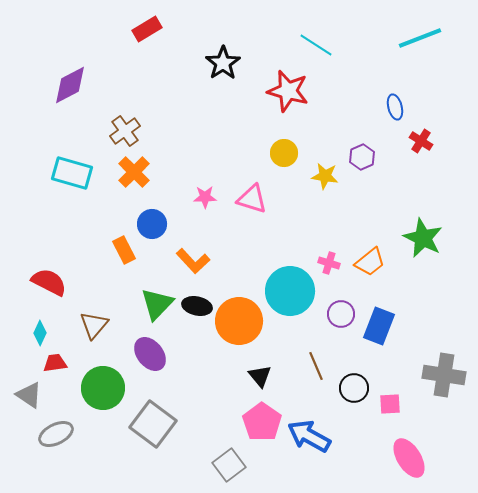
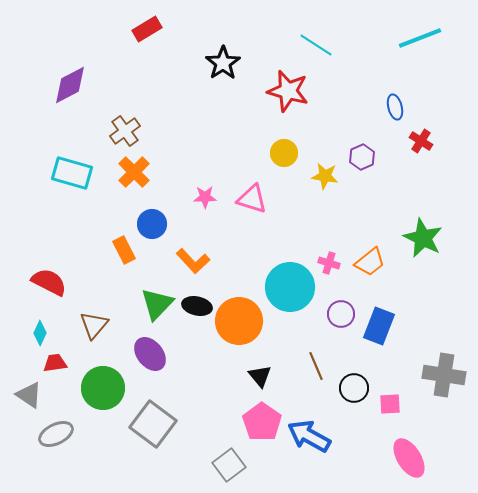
cyan circle at (290, 291): moved 4 px up
